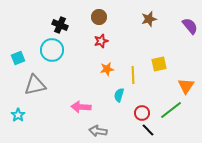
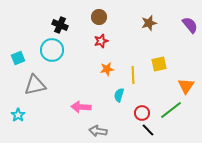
brown star: moved 4 px down
purple semicircle: moved 1 px up
